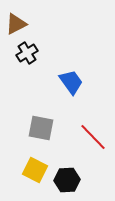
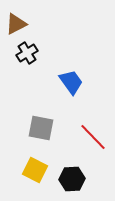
black hexagon: moved 5 px right, 1 px up
